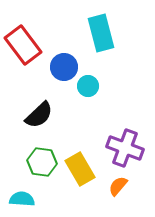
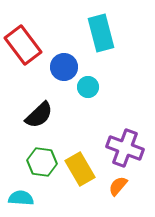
cyan circle: moved 1 px down
cyan semicircle: moved 1 px left, 1 px up
